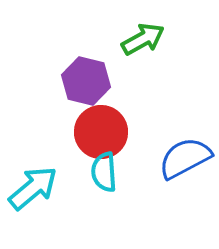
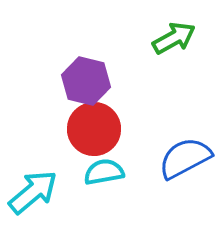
green arrow: moved 31 px right, 1 px up
red circle: moved 7 px left, 3 px up
cyan semicircle: rotated 84 degrees clockwise
cyan arrow: moved 4 px down
